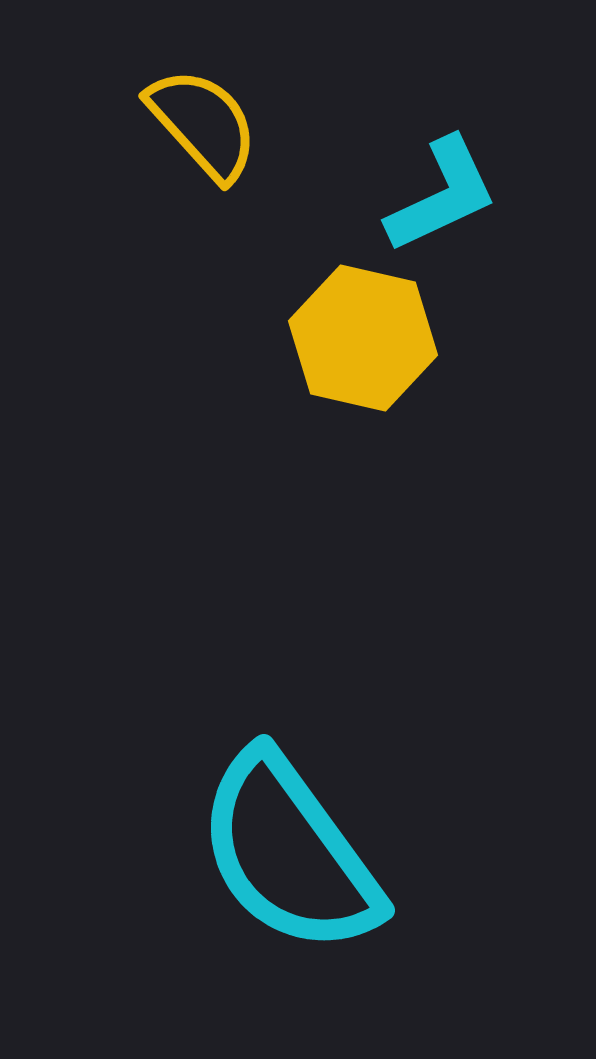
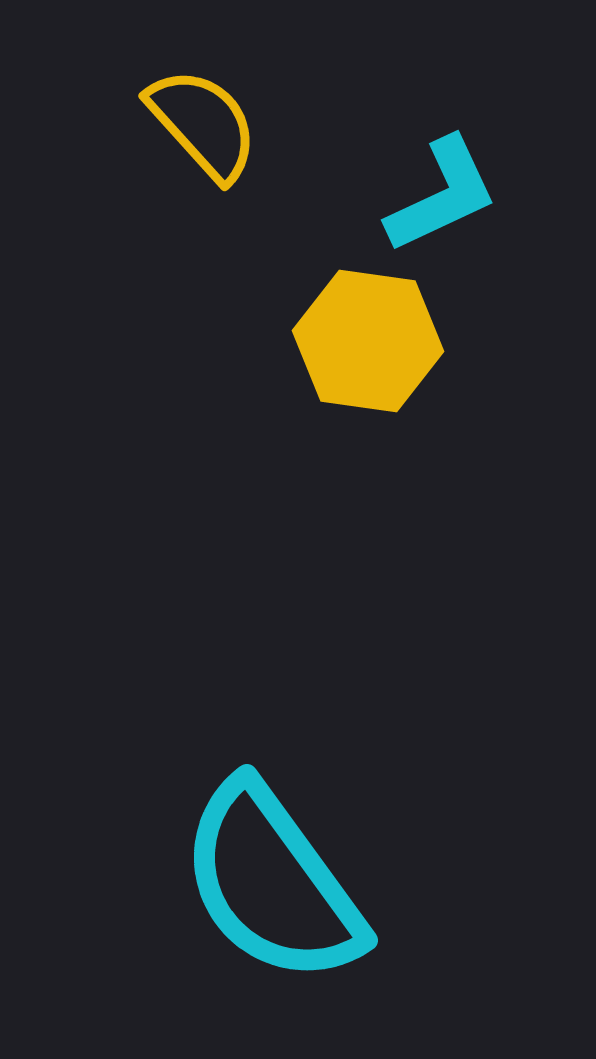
yellow hexagon: moved 5 px right, 3 px down; rotated 5 degrees counterclockwise
cyan semicircle: moved 17 px left, 30 px down
